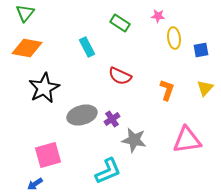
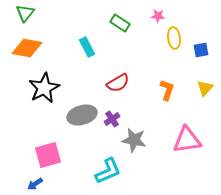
red semicircle: moved 2 px left, 7 px down; rotated 55 degrees counterclockwise
